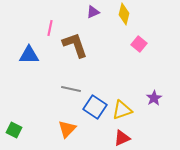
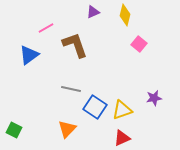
yellow diamond: moved 1 px right, 1 px down
pink line: moved 4 px left; rotated 49 degrees clockwise
blue triangle: rotated 35 degrees counterclockwise
purple star: rotated 21 degrees clockwise
